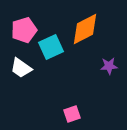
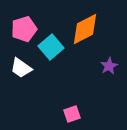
pink pentagon: moved 1 px up
cyan square: rotated 15 degrees counterclockwise
purple star: rotated 24 degrees counterclockwise
